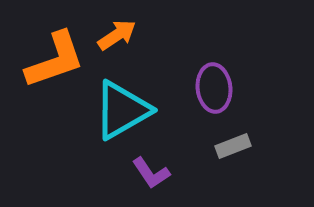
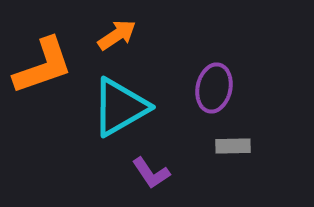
orange L-shape: moved 12 px left, 6 px down
purple ellipse: rotated 18 degrees clockwise
cyan triangle: moved 2 px left, 3 px up
gray rectangle: rotated 20 degrees clockwise
